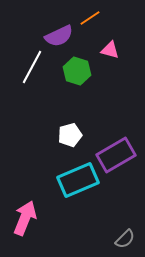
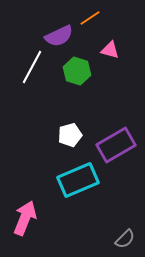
purple rectangle: moved 10 px up
